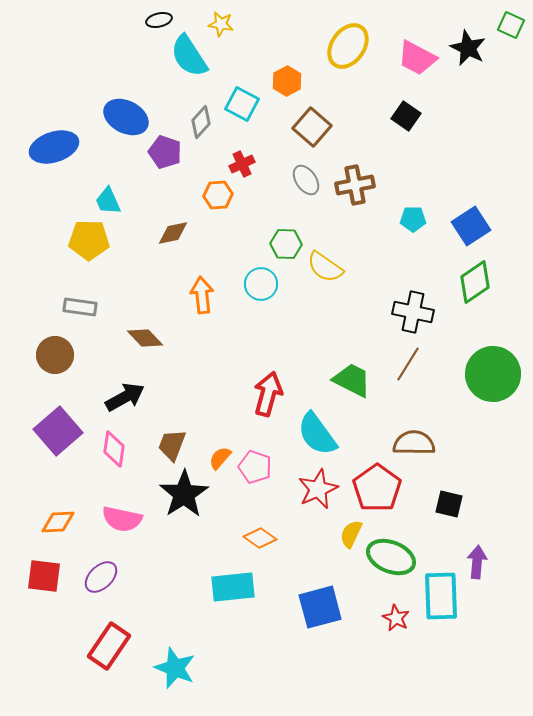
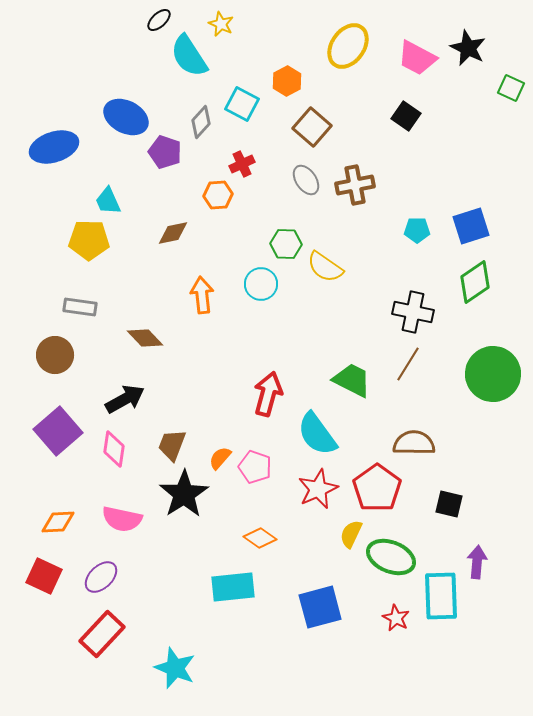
black ellipse at (159, 20): rotated 30 degrees counterclockwise
yellow star at (221, 24): rotated 15 degrees clockwise
green square at (511, 25): moved 63 px down
cyan pentagon at (413, 219): moved 4 px right, 11 px down
blue square at (471, 226): rotated 15 degrees clockwise
black arrow at (125, 397): moved 2 px down
red square at (44, 576): rotated 18 degrees clockwise
red rectangle at (109, 646): moved 7 px left, 12 px up; rotated 9 degrees clockwise
